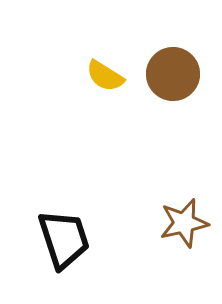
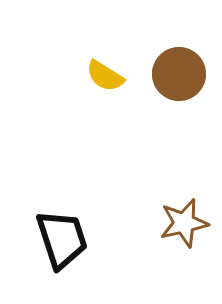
brown circle: moved 6 px right
black trapezoid: moved 2 px left
